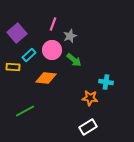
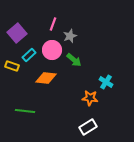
yellow rectangle: moved 1 px left, 1 px up; rotated 16 degrees clockwise
cyan cross: rotated 24 degrees clockwise
green line: rotated 36 degrees clockwise
